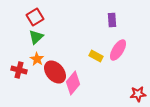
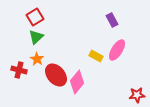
purple rectangle: rotated 24 degrees counterclockwise
pink ellipse: moved 1 px left
red ellipse: moved 1 px right, 3 px down
pink diamond: moved 4 px right, 1 px up
red star: moved 1 px left, 1 px down
